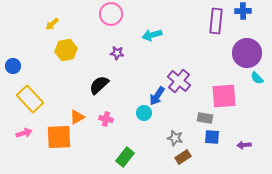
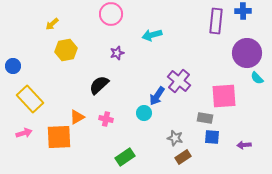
purple star: rotated 24 degrees counterclockwise
green rectangle: rotated 18 degrees clockwise
